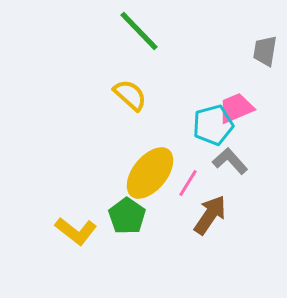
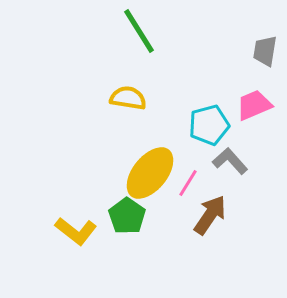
green line: rotated 12 degrees clockwise
yellow semicircle: moved 2 px left, 3 px down; rotated 33 degrees counterclockwise
pink trapezoid: moved 18 px right, 3 px up
cyan pentagon: moved 4 px left
